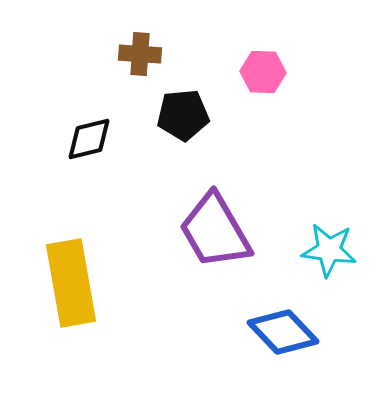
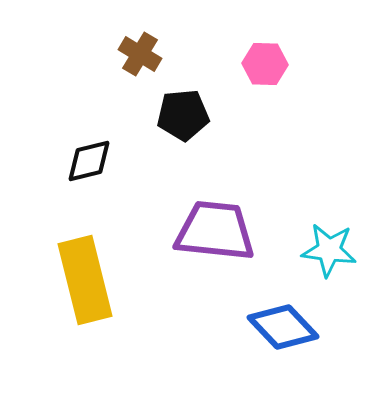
brown cross: rotated 27 degrees clockwise
pink hexagon: moved 2 px right, 8 px up
black diamond: moved 22 px down
purple trapezoid: rotated 126 degrees clockwise
yellow rectangle: moved 14 px right, 3 px up; rotated 4 degrees counterclockwise
blue diamond: moved 5 px up
